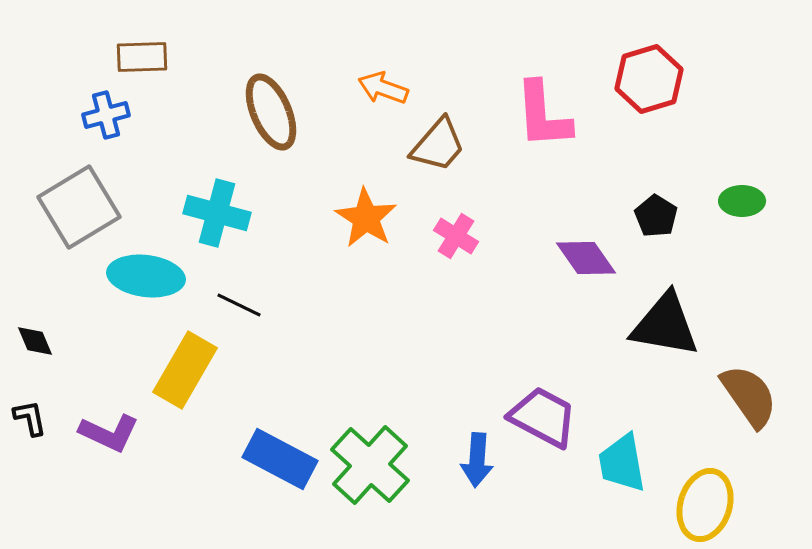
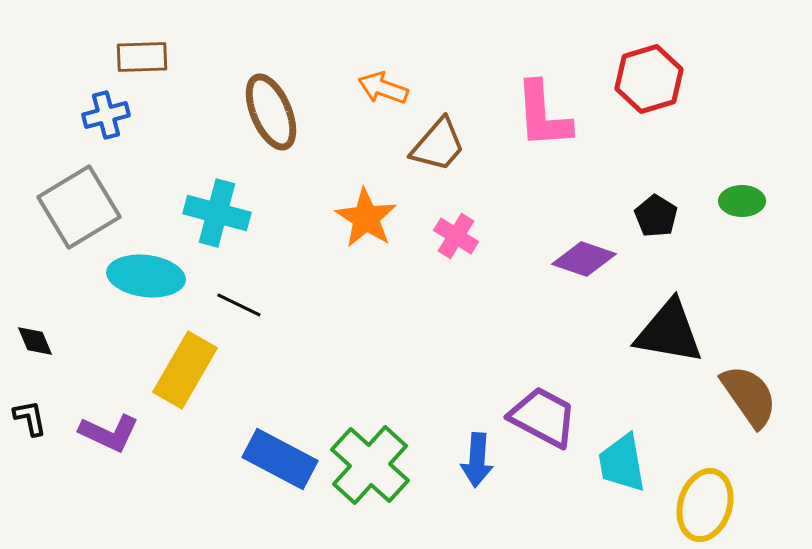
purple diamond: moved 2 px left, 1 px down; rotated 36 degrees counterclockwise
black triangle: moved 4 px right, 7 px down
